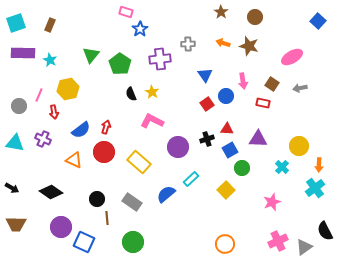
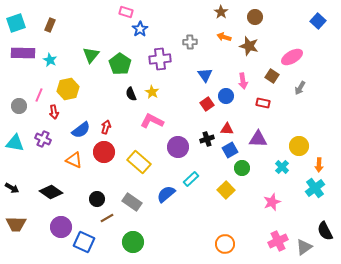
orange arrow at (223, 43): moved 1 px right, 6 px up
gray cross at (188, 44): moved 2 px right, 2 px up
brown square at (272, 84): moved 8 px up
gray arrow at (300, 88): rotated 48 degrees counterclockwise
brown line at (107, 218): rotated 64 degrees clockwise
